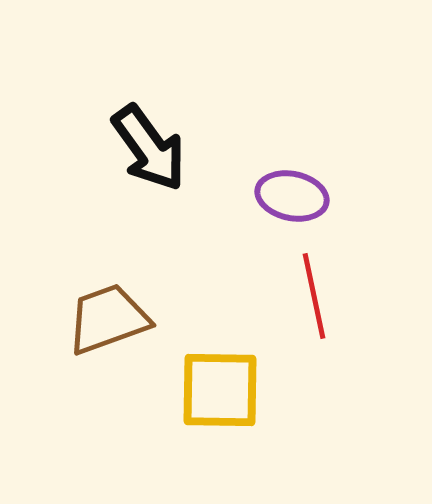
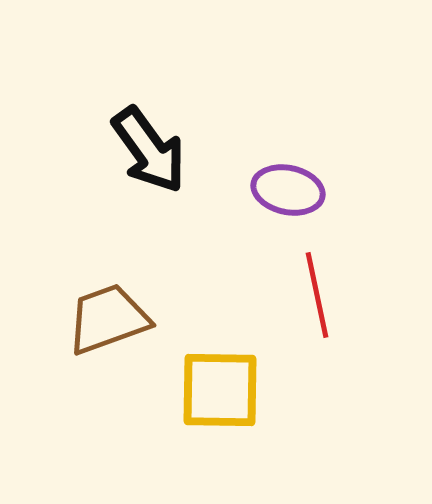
black arrow: moved 2 px down
purple ellipse: moved 4 px left, 6 px up
red line: moved 3 px right, 1 px up
